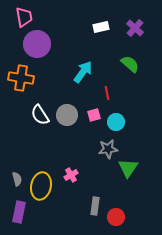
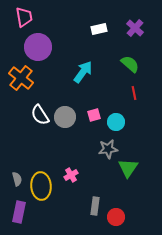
white rectangle: moved 2 px left, 2 px down
purple circle: moved 1 px right, 3 px down
orange cross: rotated 30 degrees clockwise
red line: moved 27 px right
gray circle: moved 2 px left, 2 px down
yellow ellipse: rotated 16 degrees counterclockwise
